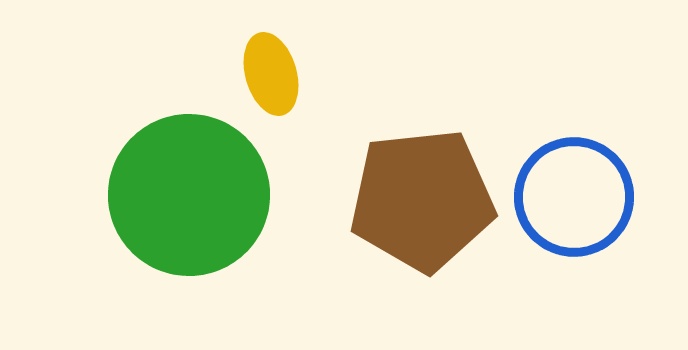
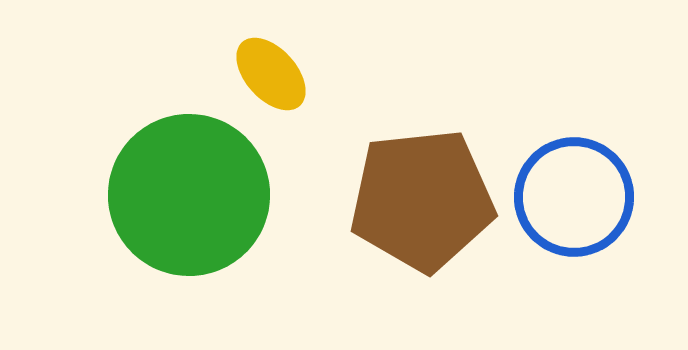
yellow ellipse: rotated 26 degrees counterclockwise
